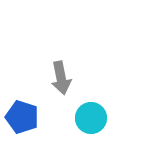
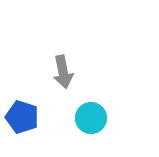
gray arrow: moved 2 px right, 6 px up
